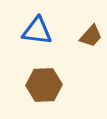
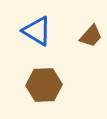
blue triangle: rotated 24 degrees clockwise
